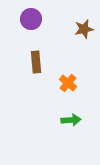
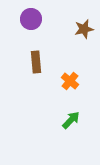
orange cross: moved 2 px right, 2 px up
green arrow: rotated 42 degrees counterclockwise
